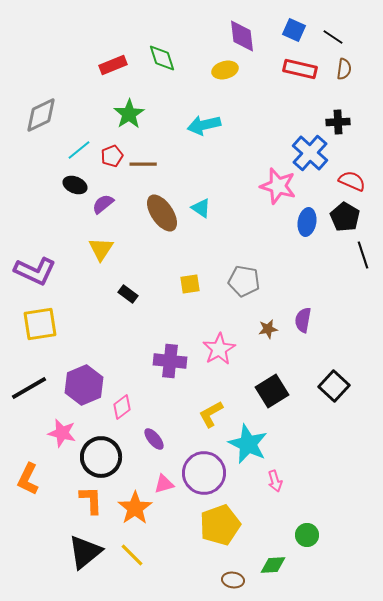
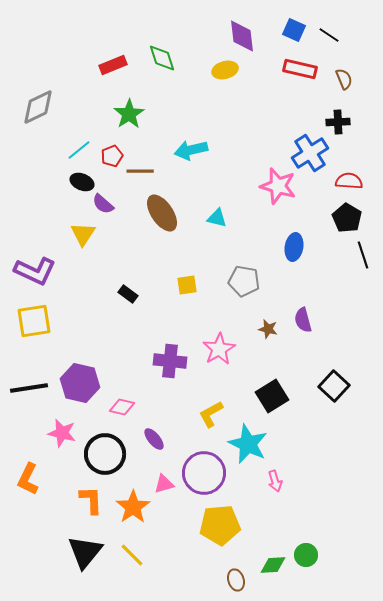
black line at (333, 37): moved 4 px left, 2 px up
brown semicircle at (344, 69): moved 10 px down; rotated 30 degrees counterclockwise
gray diamond at (41, 115): moved 3 px left, 8 px up
cyan arrow at (204, 125): moved 13 px left, 25 px down
blue cross at (310, 153): rotated 15 degrees clockwise
brown line at (143, 164): moved 3 px left, 7 px down
red semicircle at (352, 181): moved 3 px left; rotated 20 degrees counterclockwise
black ellipse at (75, 185): moved 7 px right, 3 px up
purple semicircle at (103, 204): rotated 100 degrees counterclockwise
cyan triangle at (201, 208): moved 16 px right, 10 px down; rotated 20 degrees counterclockwise
black pentagon at (345, 217): moved 2 px right, 1 px down
blue ellipse at (307, 222): moved 13 px left, 25 px down
yellow triangle at (101, 249): moved 18 px left, 15 px up
yellow square at (190, 284): moved 3 px left, 1 px down
purple semicircle at (303, 320): rotated 25 degrees counterclockwise
yellow square at (40, 324): moved 6 px left, 3 px up
brown star at (268, 329): rotated 24 degrees clockwise
purple hexagon at (84, 385): moved 4 px left, 2 px up; rotated 24 degrees counterclockwise
black line at (29, 388): rotated 21 degrees clockwise
black square at (272, 391): moved 5 px down
pink diamond at (122, 407): rotated 50 degrees clockwise
black circle at (101, 457): moved 4 px right, 3 px up
orange star at (135, 508): moved 2 px left, 1 px up
yellow pentagon at (220, 525): rotated 15 degrees clockwise
green circle at (307, 535): moved 1 px left, 20 px down
black triangle at (85, 552): rotated 12 degrees counterclockwise
brown ellipse at (233, 580): moved 3 px right; rotated 65 degrees clockwise
